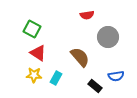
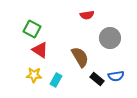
gray circle: moved 2 px right, 1 px down
red triangle: moved 2 px right, 3 px up
brown semicircle: rotated 10 degrees clockwise
cyan rectangle: moved 2 px down
black rectangle: moved 2 px right, 7 px up
